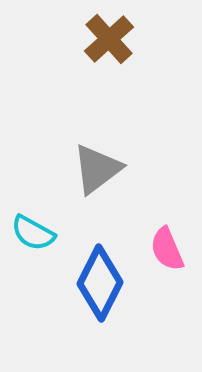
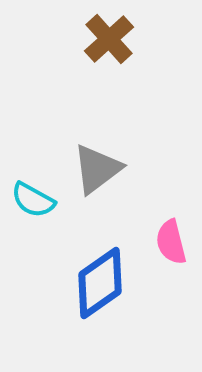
cyan semicircle: moved 33 px up
pink semicircle: moved 4 px right, 7 px up; rotated 9 degrees clockwise
blue diamond: rotated 28 degrees clockwise
